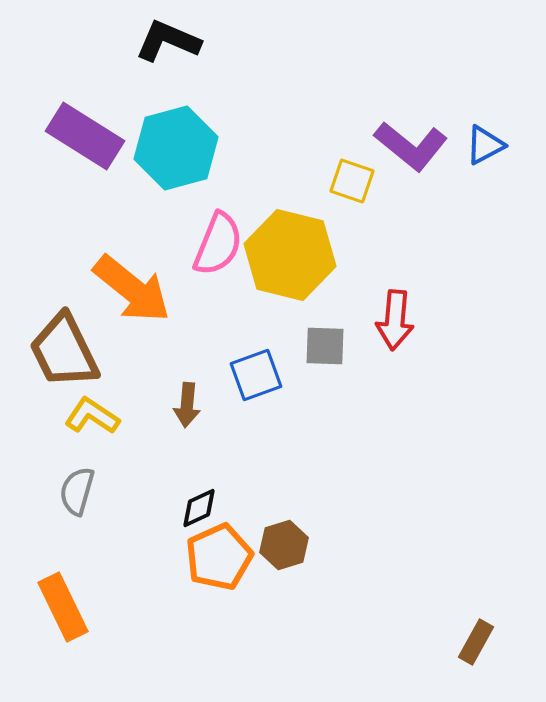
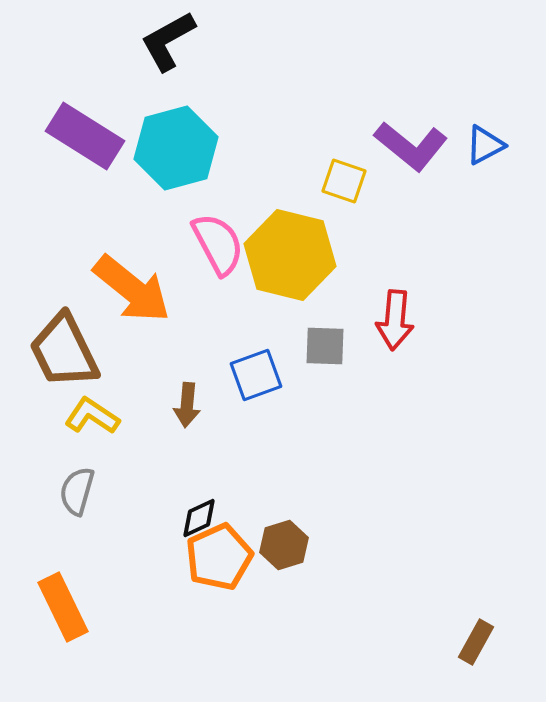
black L-shape: rotated 52 degrees counterclockwise
yellow square: moved 8 px left
pink semicircle: rotated 50 degrees counterclockwise
black diamond: moved 10 px down
